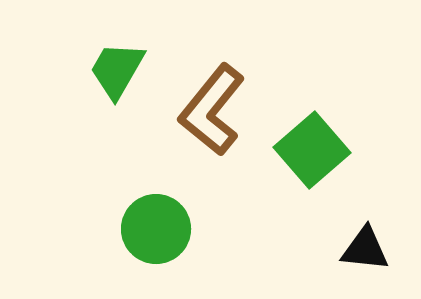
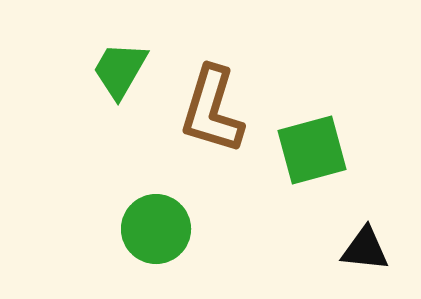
green trapezoid: moved 3 px right
brown L-shape: rotated 22 degrees counterclockwise
green square: rotated 26 degrees clockwise
